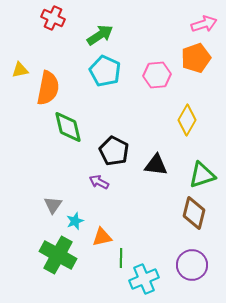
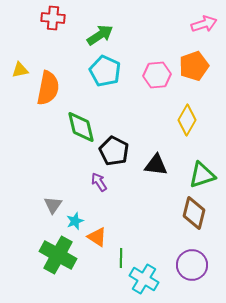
red cross: rotated 20 degrees counterclockwise
orange pentagon: moved 2 px left, 8 px down
green diamond: moved 13 px right
purple arrow: rotated 30 degrees clockwise
orange triangle: moved 5 px left; rotated 45 degrees clockwise
cyan cross: rotated 36 degrees counterclockwise
